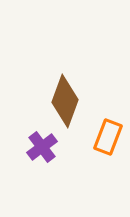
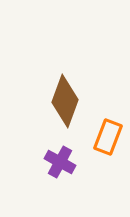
purple cross: moved 18 px right, 15 px down; rotated 24 degrees counterclockwise
